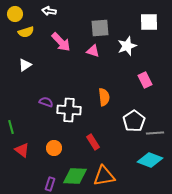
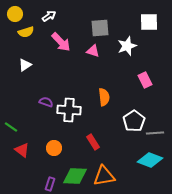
white arrow: moved 5 px down; rotated 136 degrees clockwise
green line: rotated 40 degrees counterclockwise
